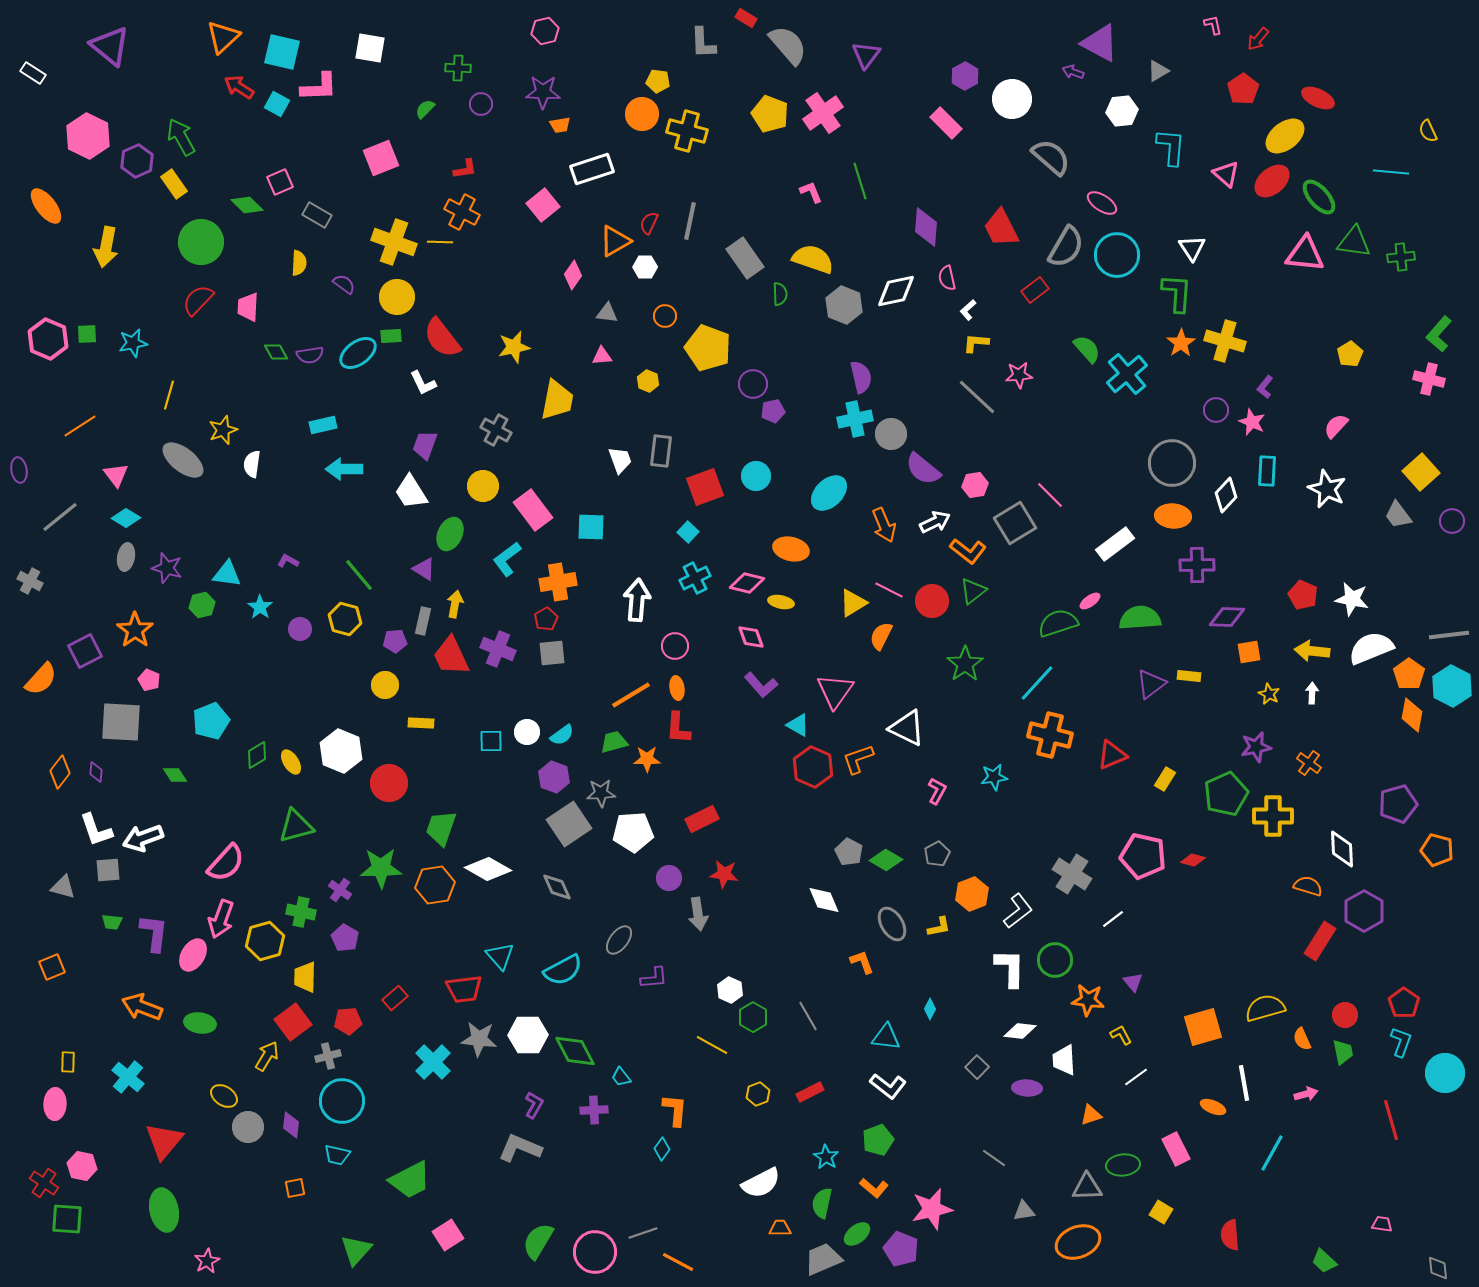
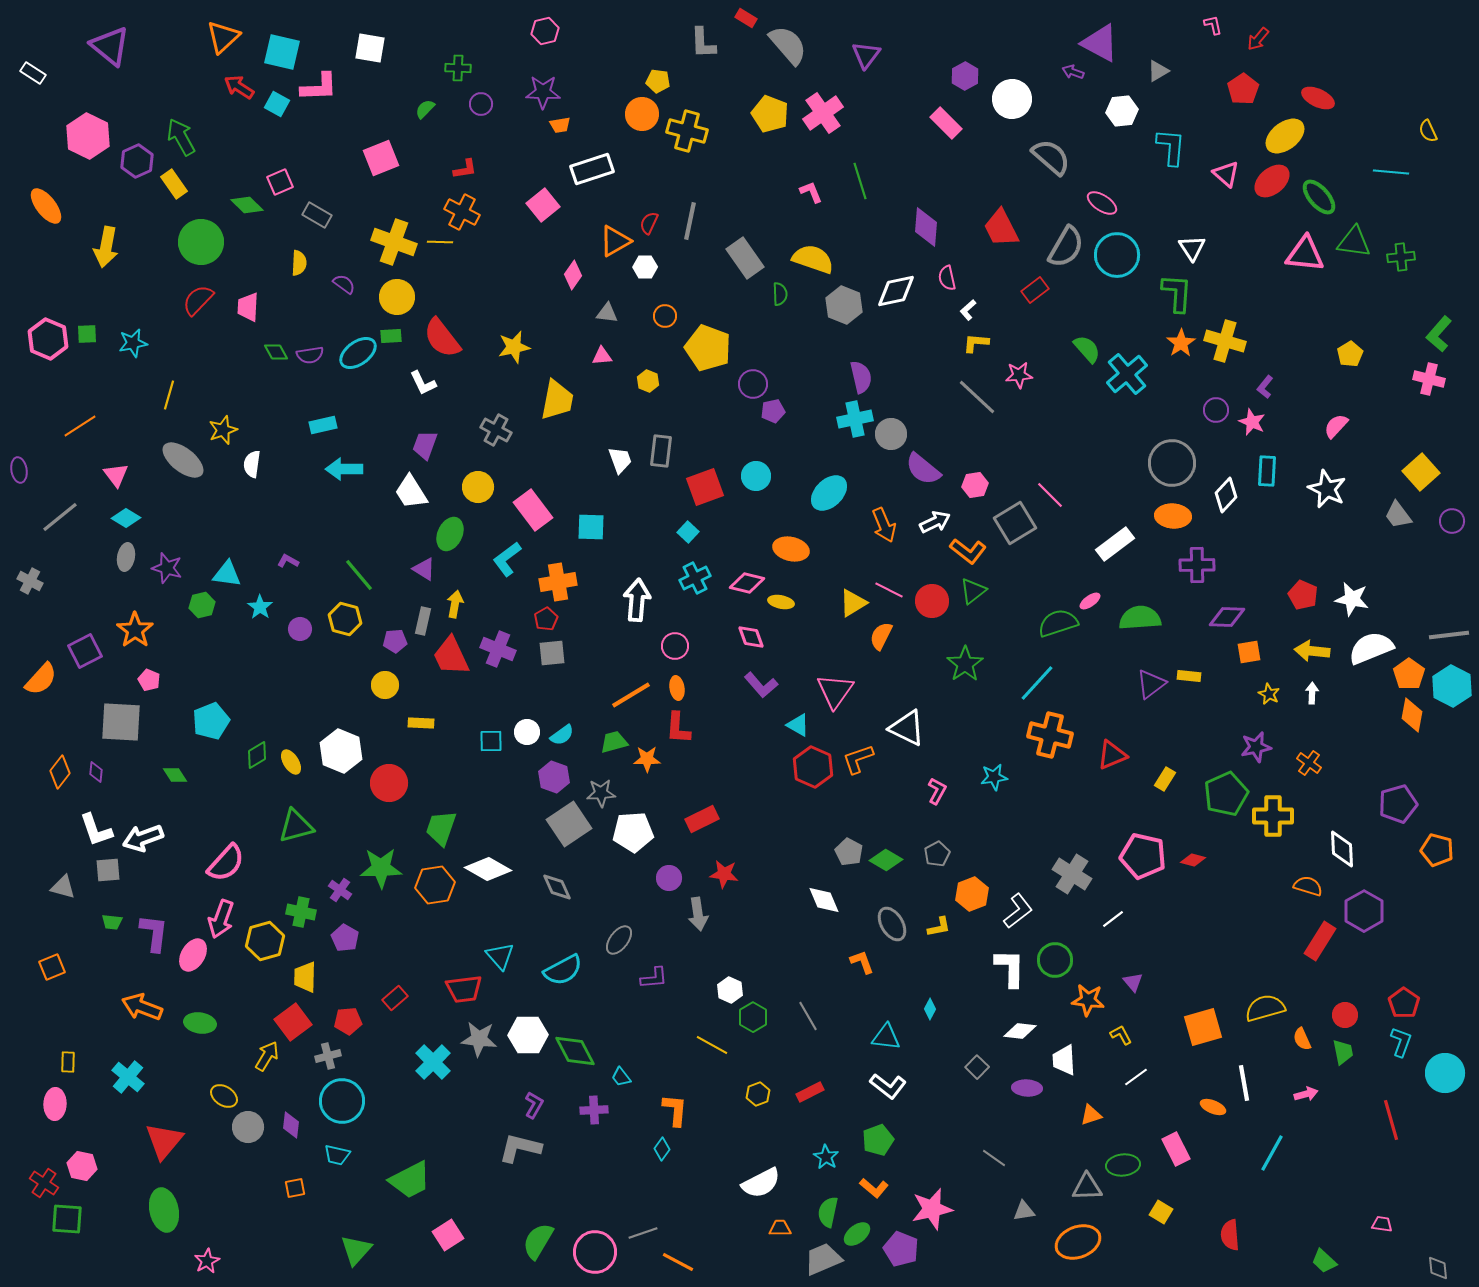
yellow circle at (483, 486): moved 5 px left, 1 px down
gray L-shape at (520, 1148): rotated 9 degrees counterclockwise
green semicircle at (822, 1203): moved 6 px right, 9 px down
